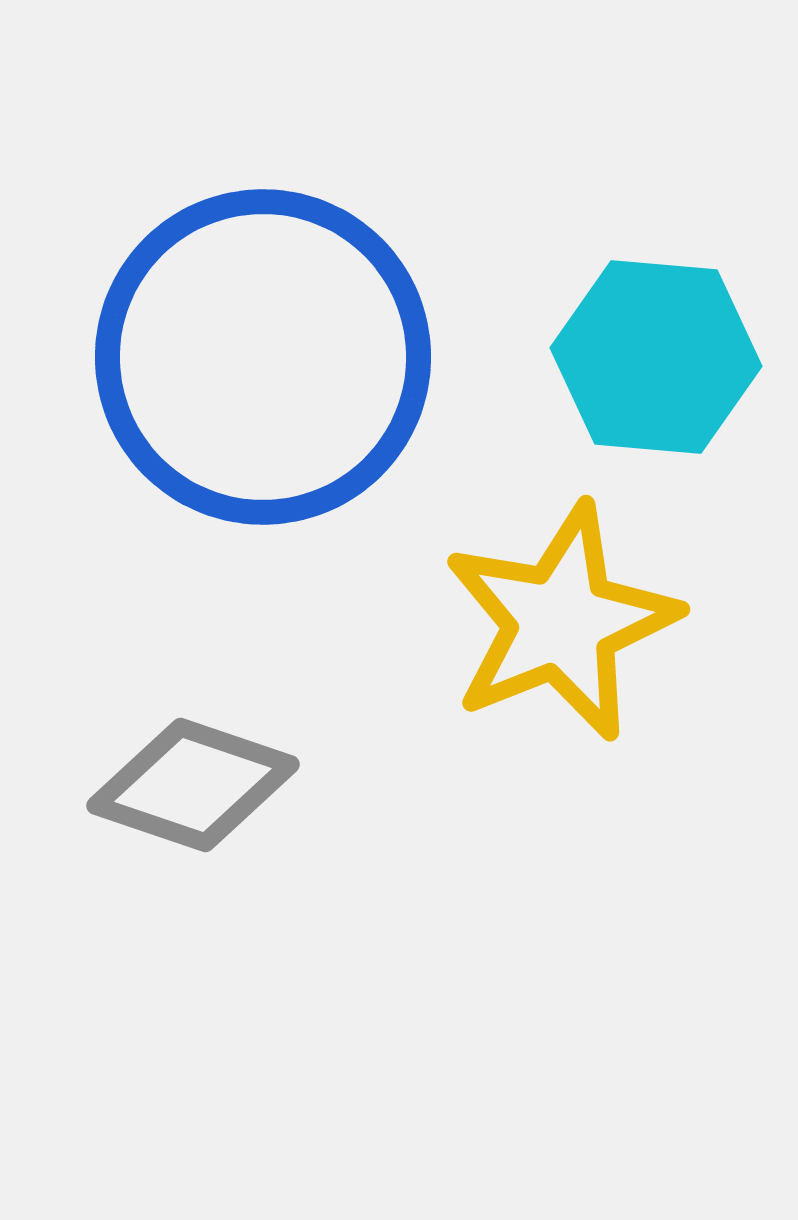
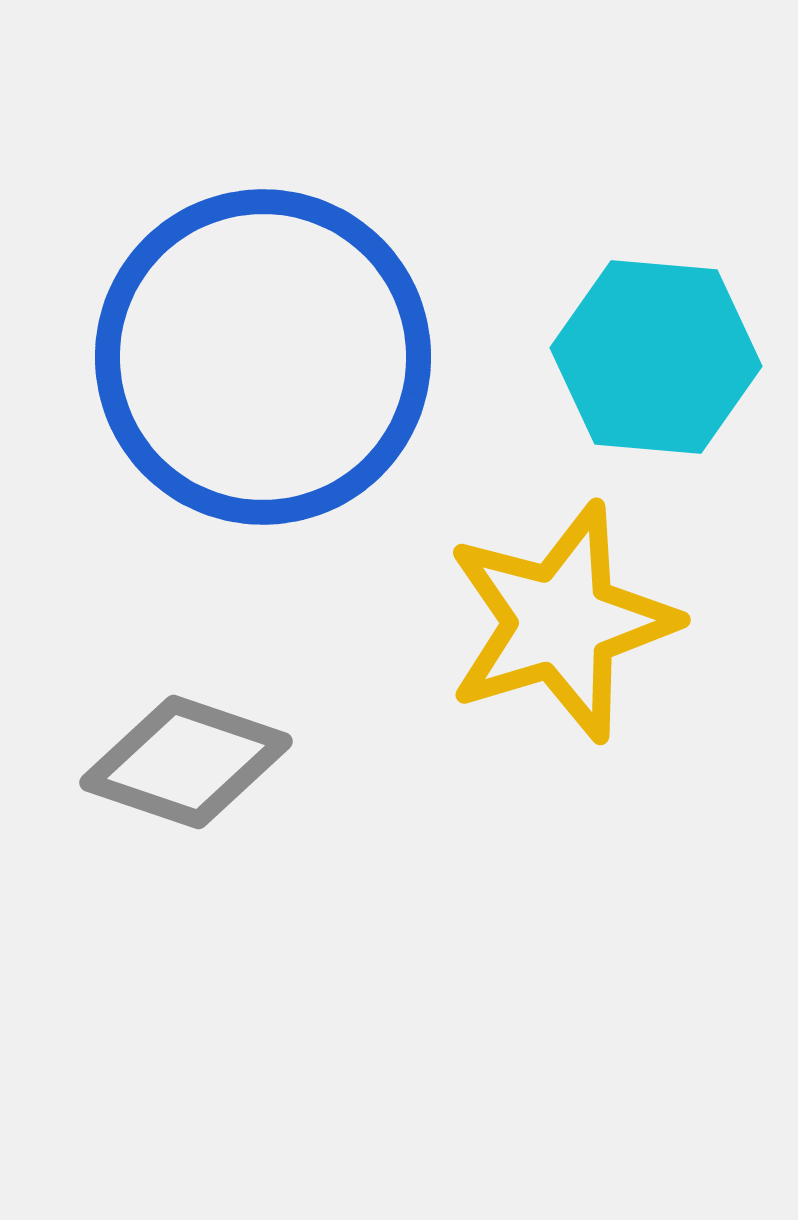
yellow star: rotated 5 degrees clockwise
gray diamond: moved 7 px left, 23 px up
